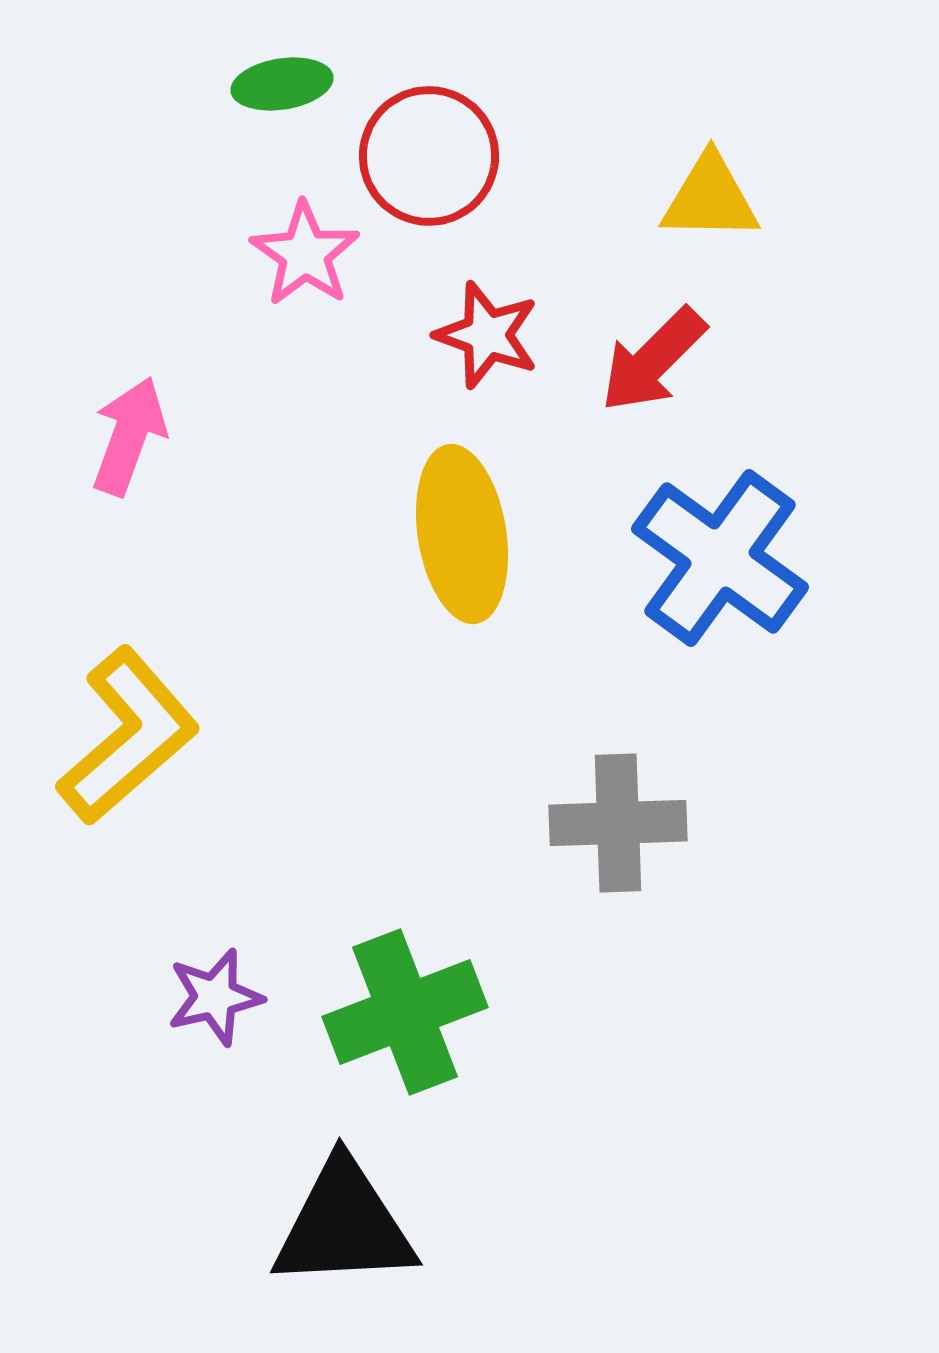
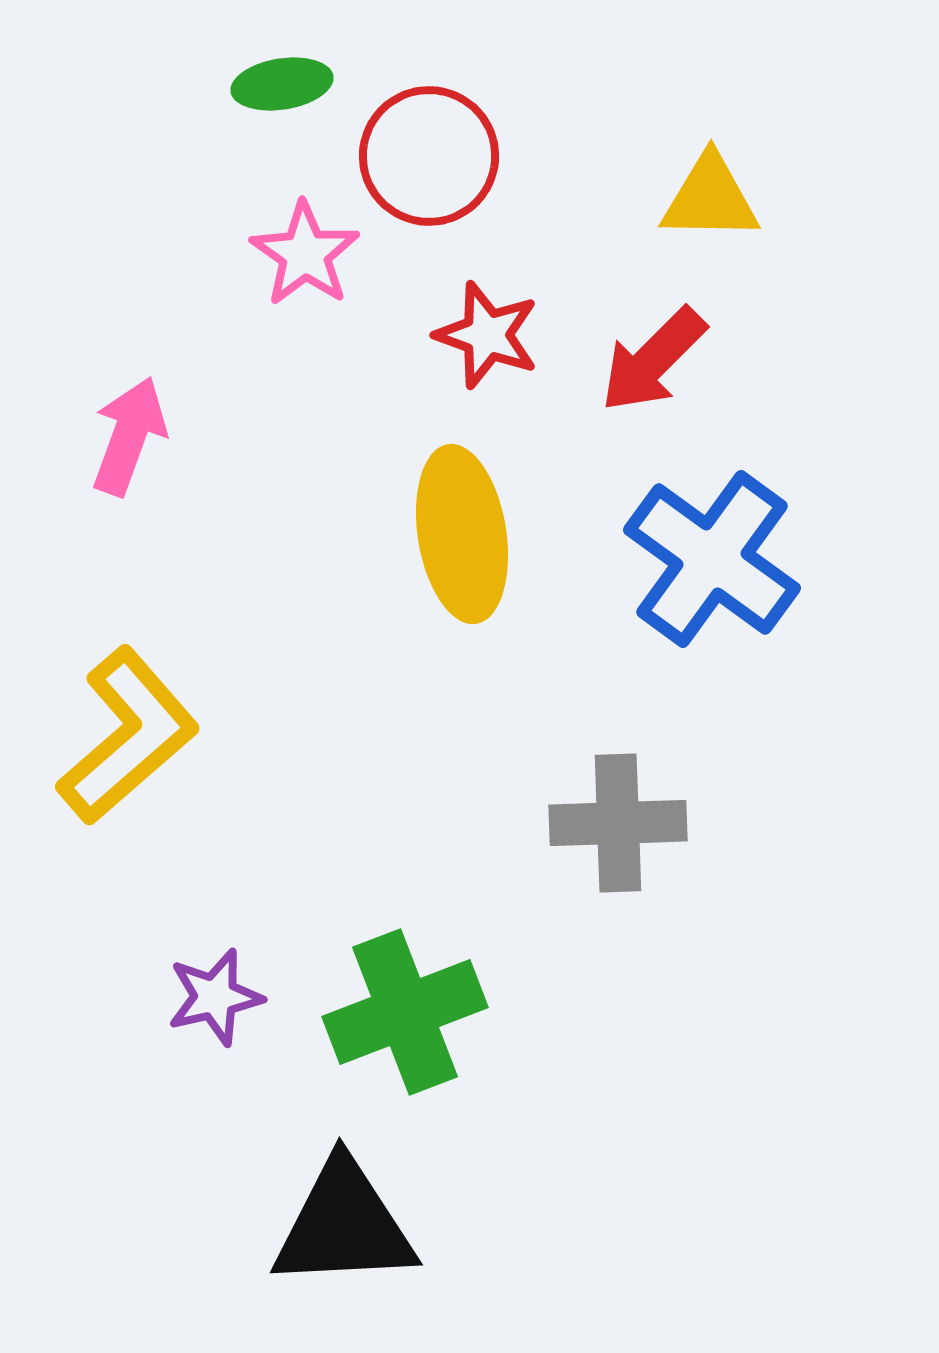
blue cross: moved 8 px left, 1 px down
